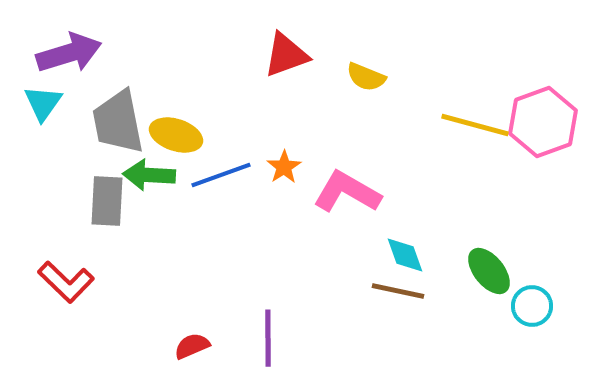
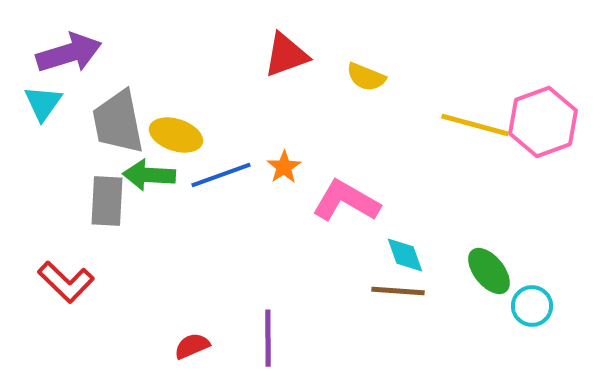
pink L-shape: moved 1 px left, 9 px down
brown line: rotated 8 degrees counterclockwise
